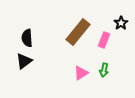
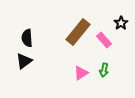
pink rectangle: rotated 63 degrees counterclockwise
